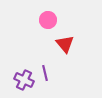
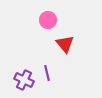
purple line: moved 2 px right
